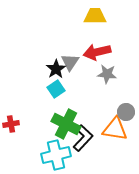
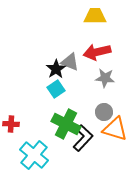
gray triangle: rotated 42 degrees counterclockwise
gray star: moved 2 px left, 4 px down
gray circle: moved 22 px left
red cross: rotated 14 degrees clockwise
orange triangle: rotated 8 degrees clockwise
cyan cross: moved 22 px left; rotated 36 degrees counterclockwise
